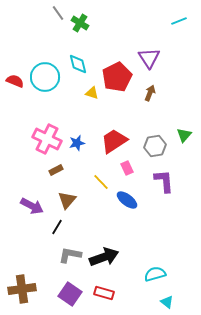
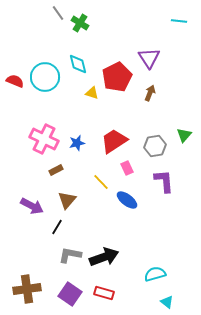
cyan line: rotated 28 degrees clockwise
pink cross: moved 3 px left
brown cross: moved 5 px right
